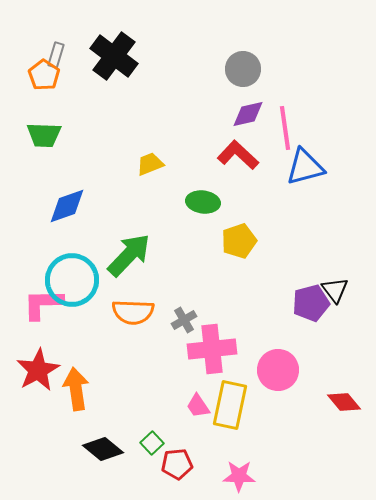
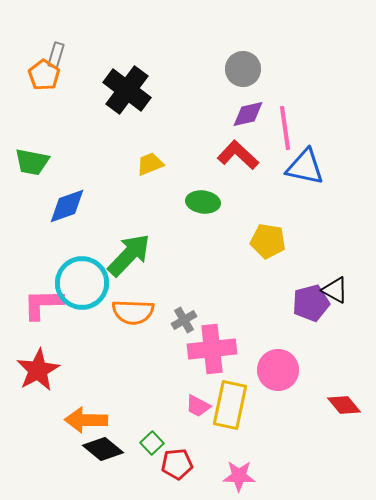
black cross: moved 13 px right, 34 px down
green trapezoid: moved 12 px left, 27 px down; rotated 9 degrees clockwise
blue triangle: rotated 27 degrees clockwise
yellow pentagon: moved 29 px right; rotated 28 degrees clockwise
cyan circle: moved 10 px right, 3 px down
black triangle: rotated 24 degrees counterclockwise
orange arrow: moved 10 px right, 31 px down; rotated 81 degrees counterclockwise
red diamond: moved 3 px down
pink trapezoid: rotated 28 degrees counterclockwise
